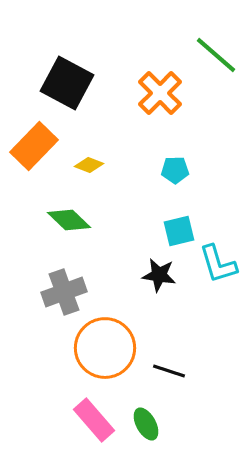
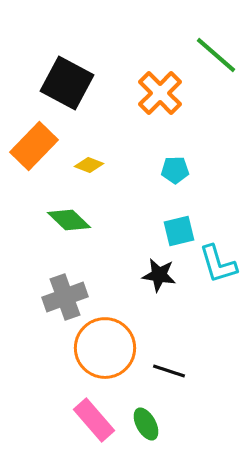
gray cross: moved 1 px right, 5 px down
